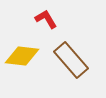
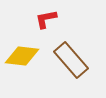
red L-shape: rotated 70 degrees counterclockwise
